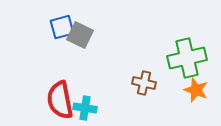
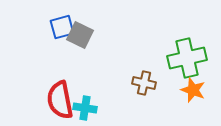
orange star: moved 3 px left
